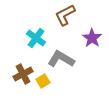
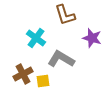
brown L-shape: rotated 80 degrees counterclockwise
purple star: rotated 18 degrees counterclockwise
yellow square: rotated 24 degrees clockwise
